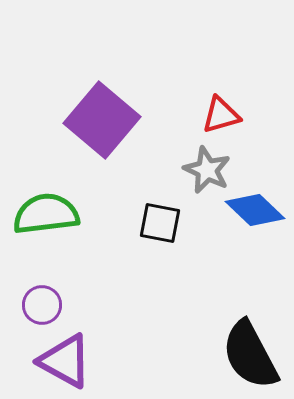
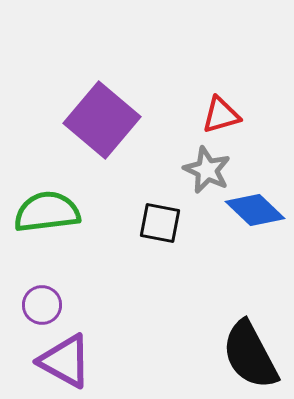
green semicircle: moved 1 px right, 2 px up
